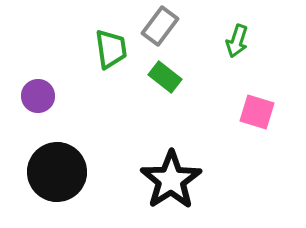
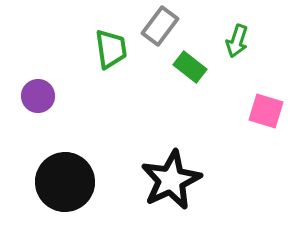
green rectangle: moved 25 px right, 10 px up
pink square: moved 9 px right, 1 px up
black circle: moved 8 px right, 10 px down
black star: rotated 8 degrees clockwise
